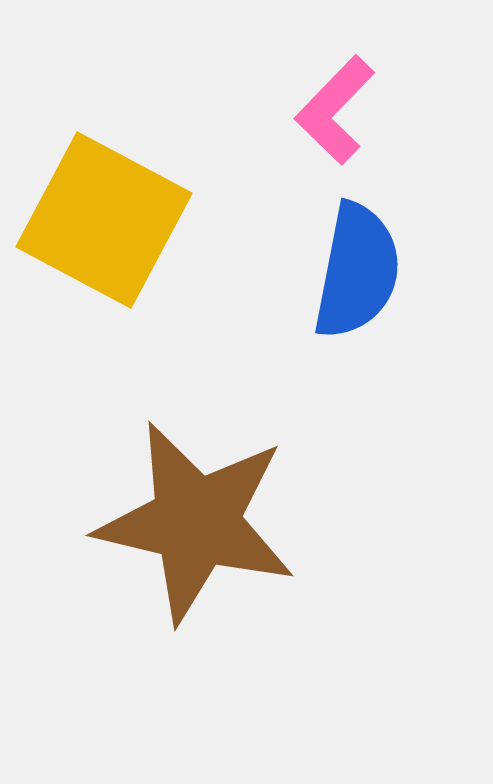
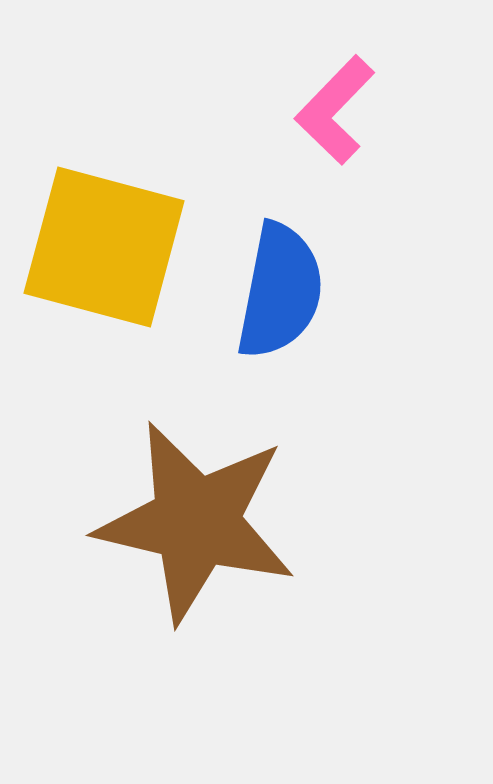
yellow square: moved 27 px down; rotated 13 degrees counterclockwise
blue semicircle: moved 77 px left, 20 px down
